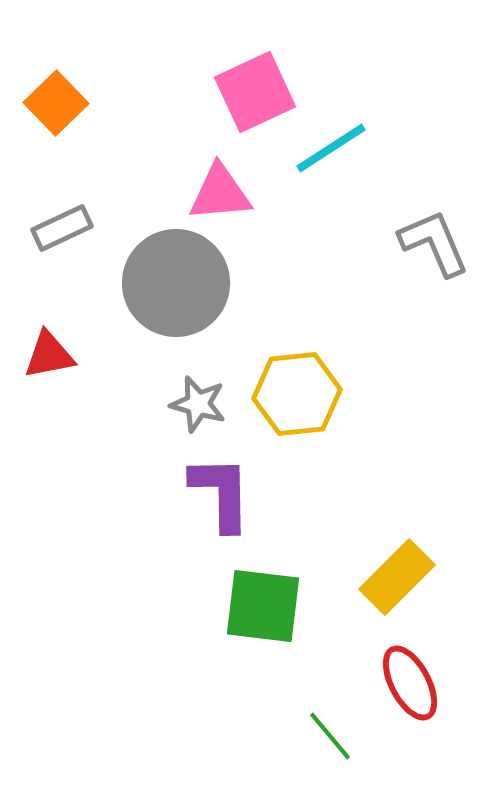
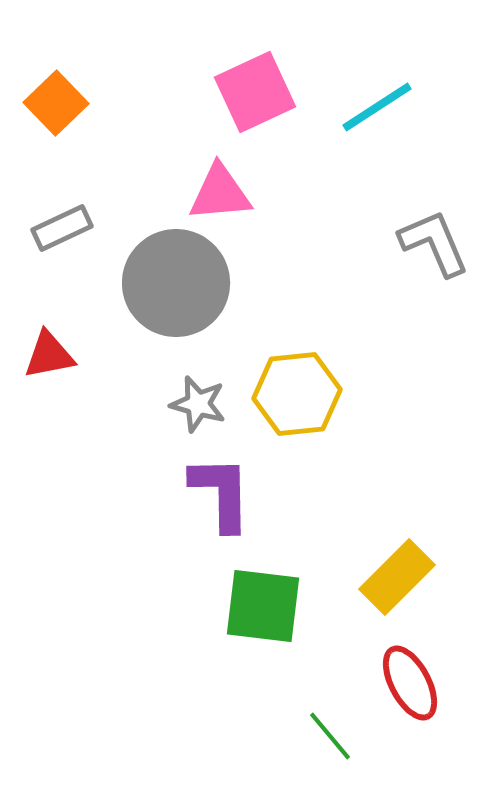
cyan line: moved 46 px right, 41 px up
